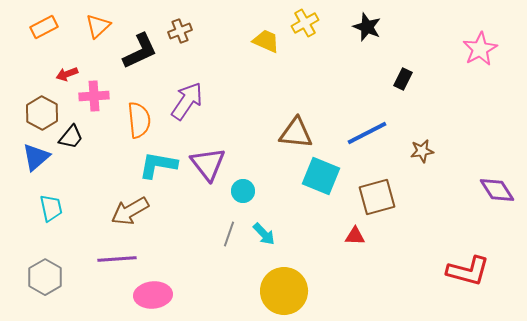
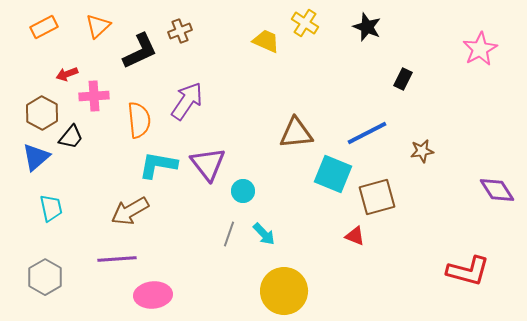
yellow cross: rotated 28 degrees counterclockwise
brown triangle: rotated 12 degrees counterclockwise
cyan square: moved 12 px right, 2 px up
red triangle: rotated 20 degrees clockwise
